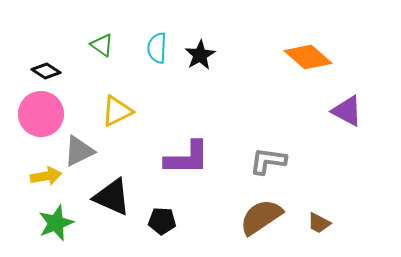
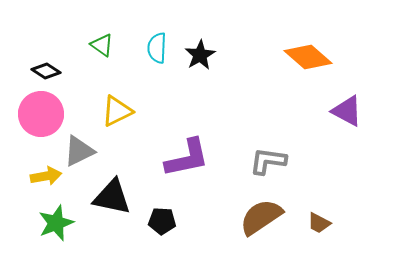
purple L-shape: rotated 12 degrees counterclockwise
black triangle: rotated 12 degrees counterclockwise
